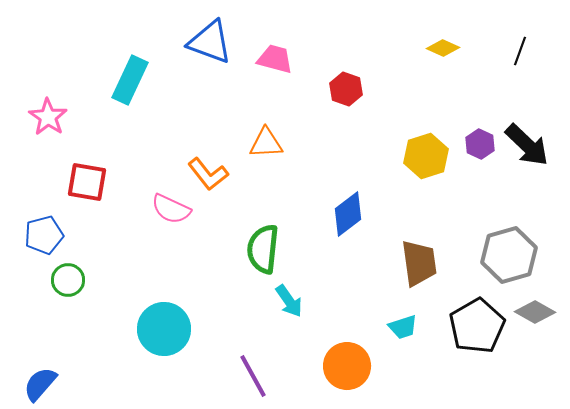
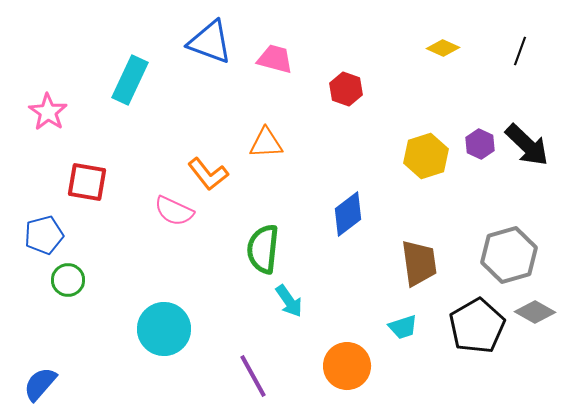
pink star: moved 5 px up
pink semicircle: moved 3 px right, 2 px down
